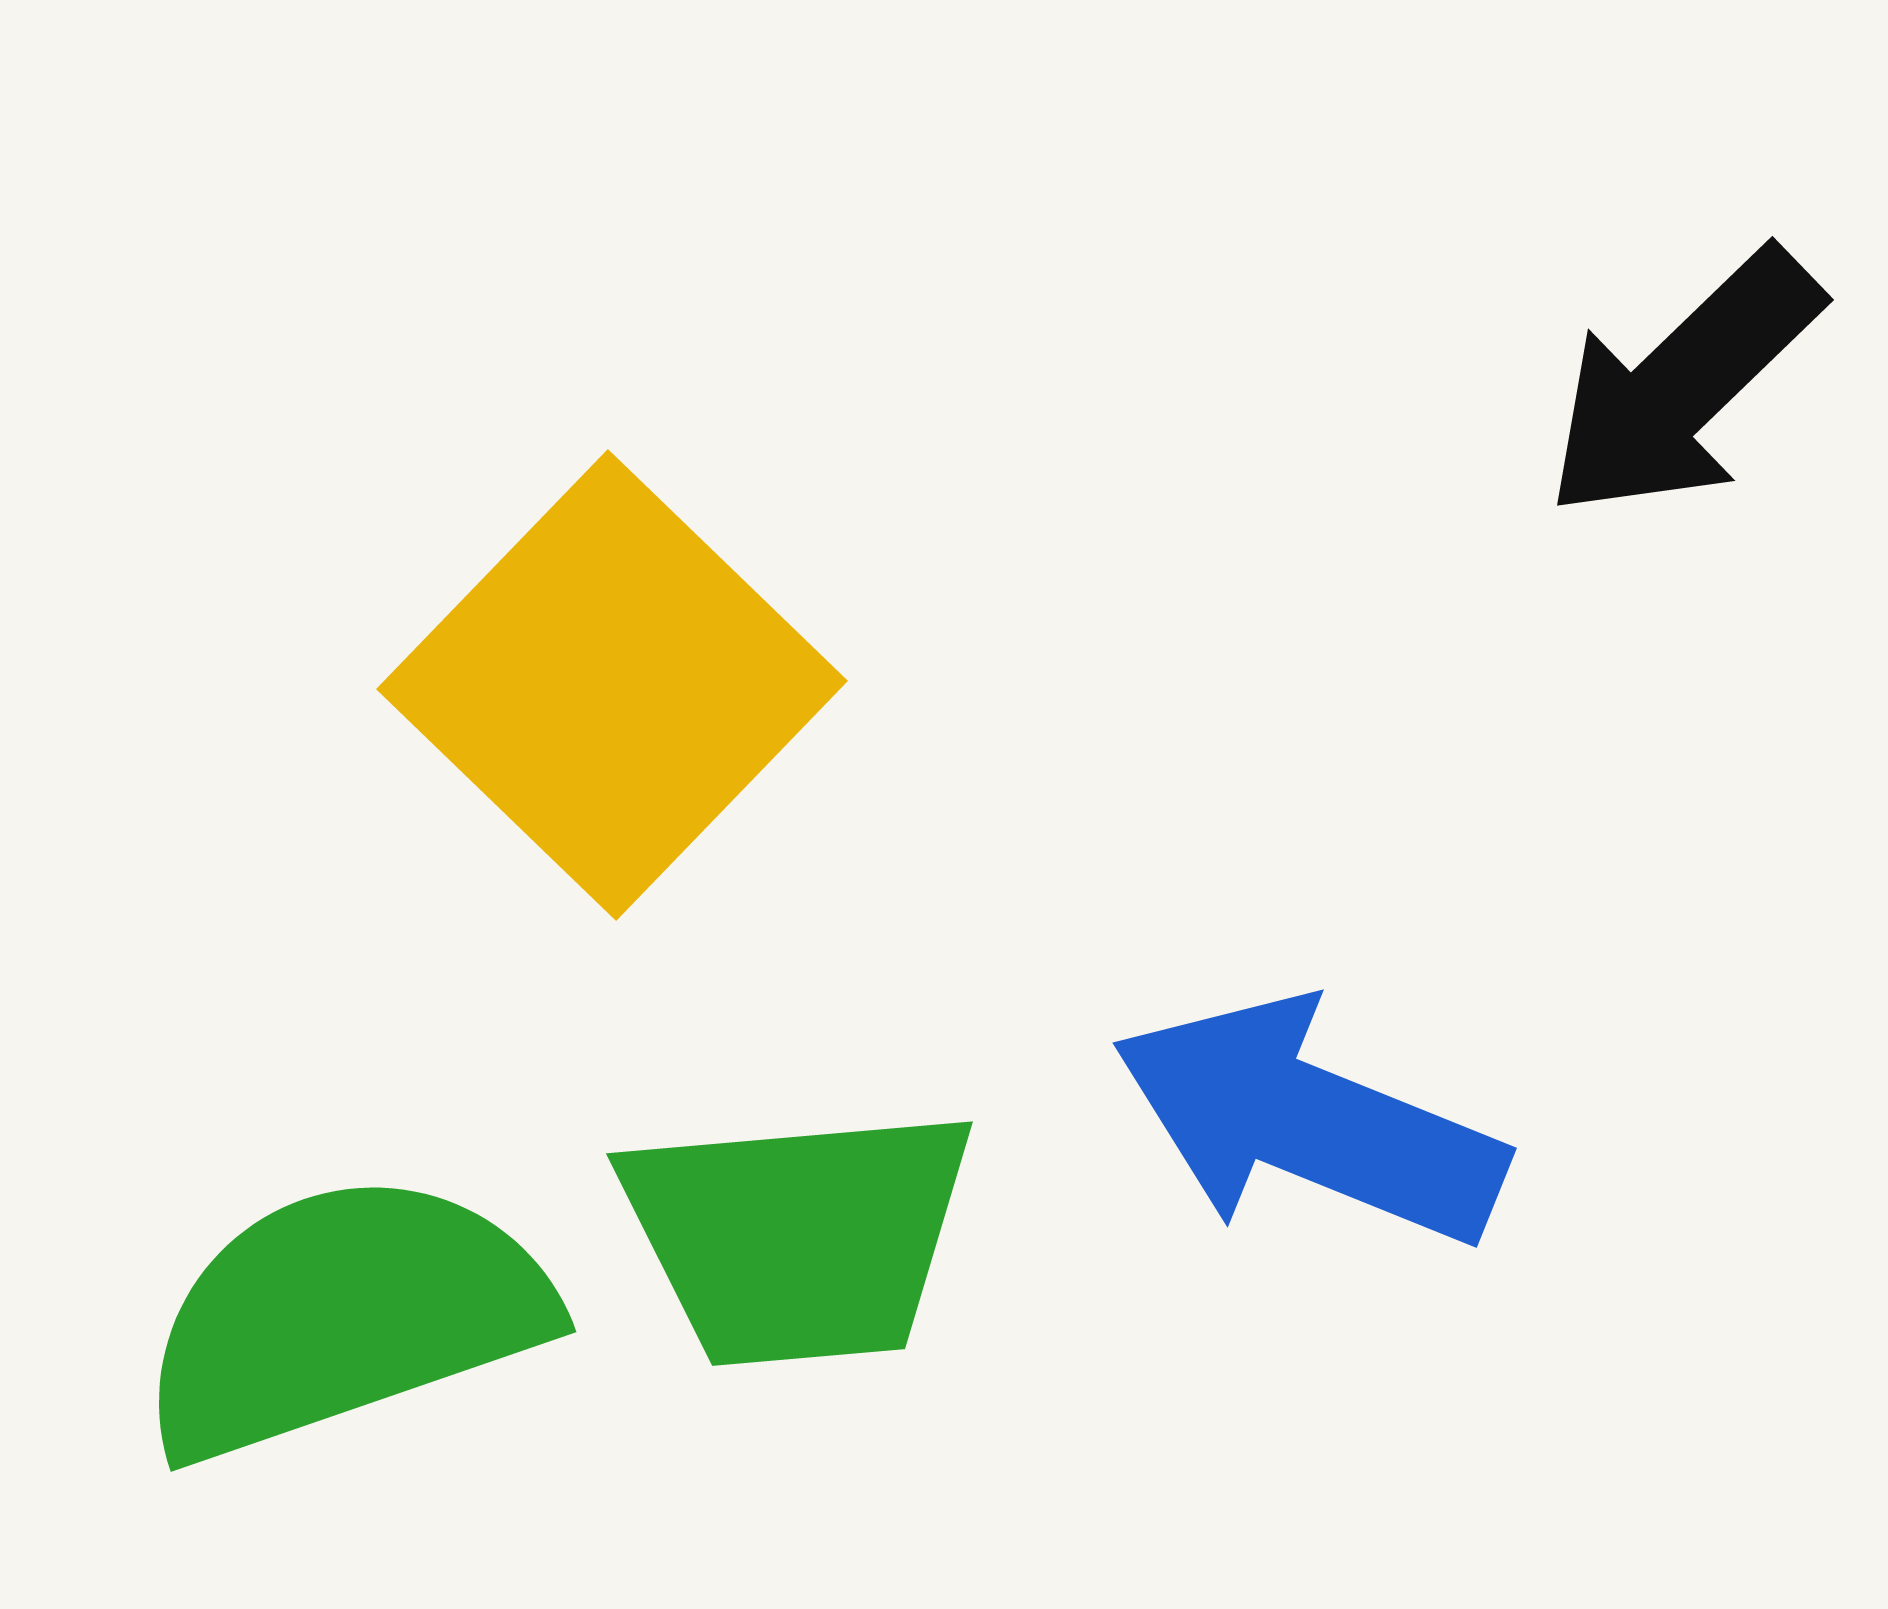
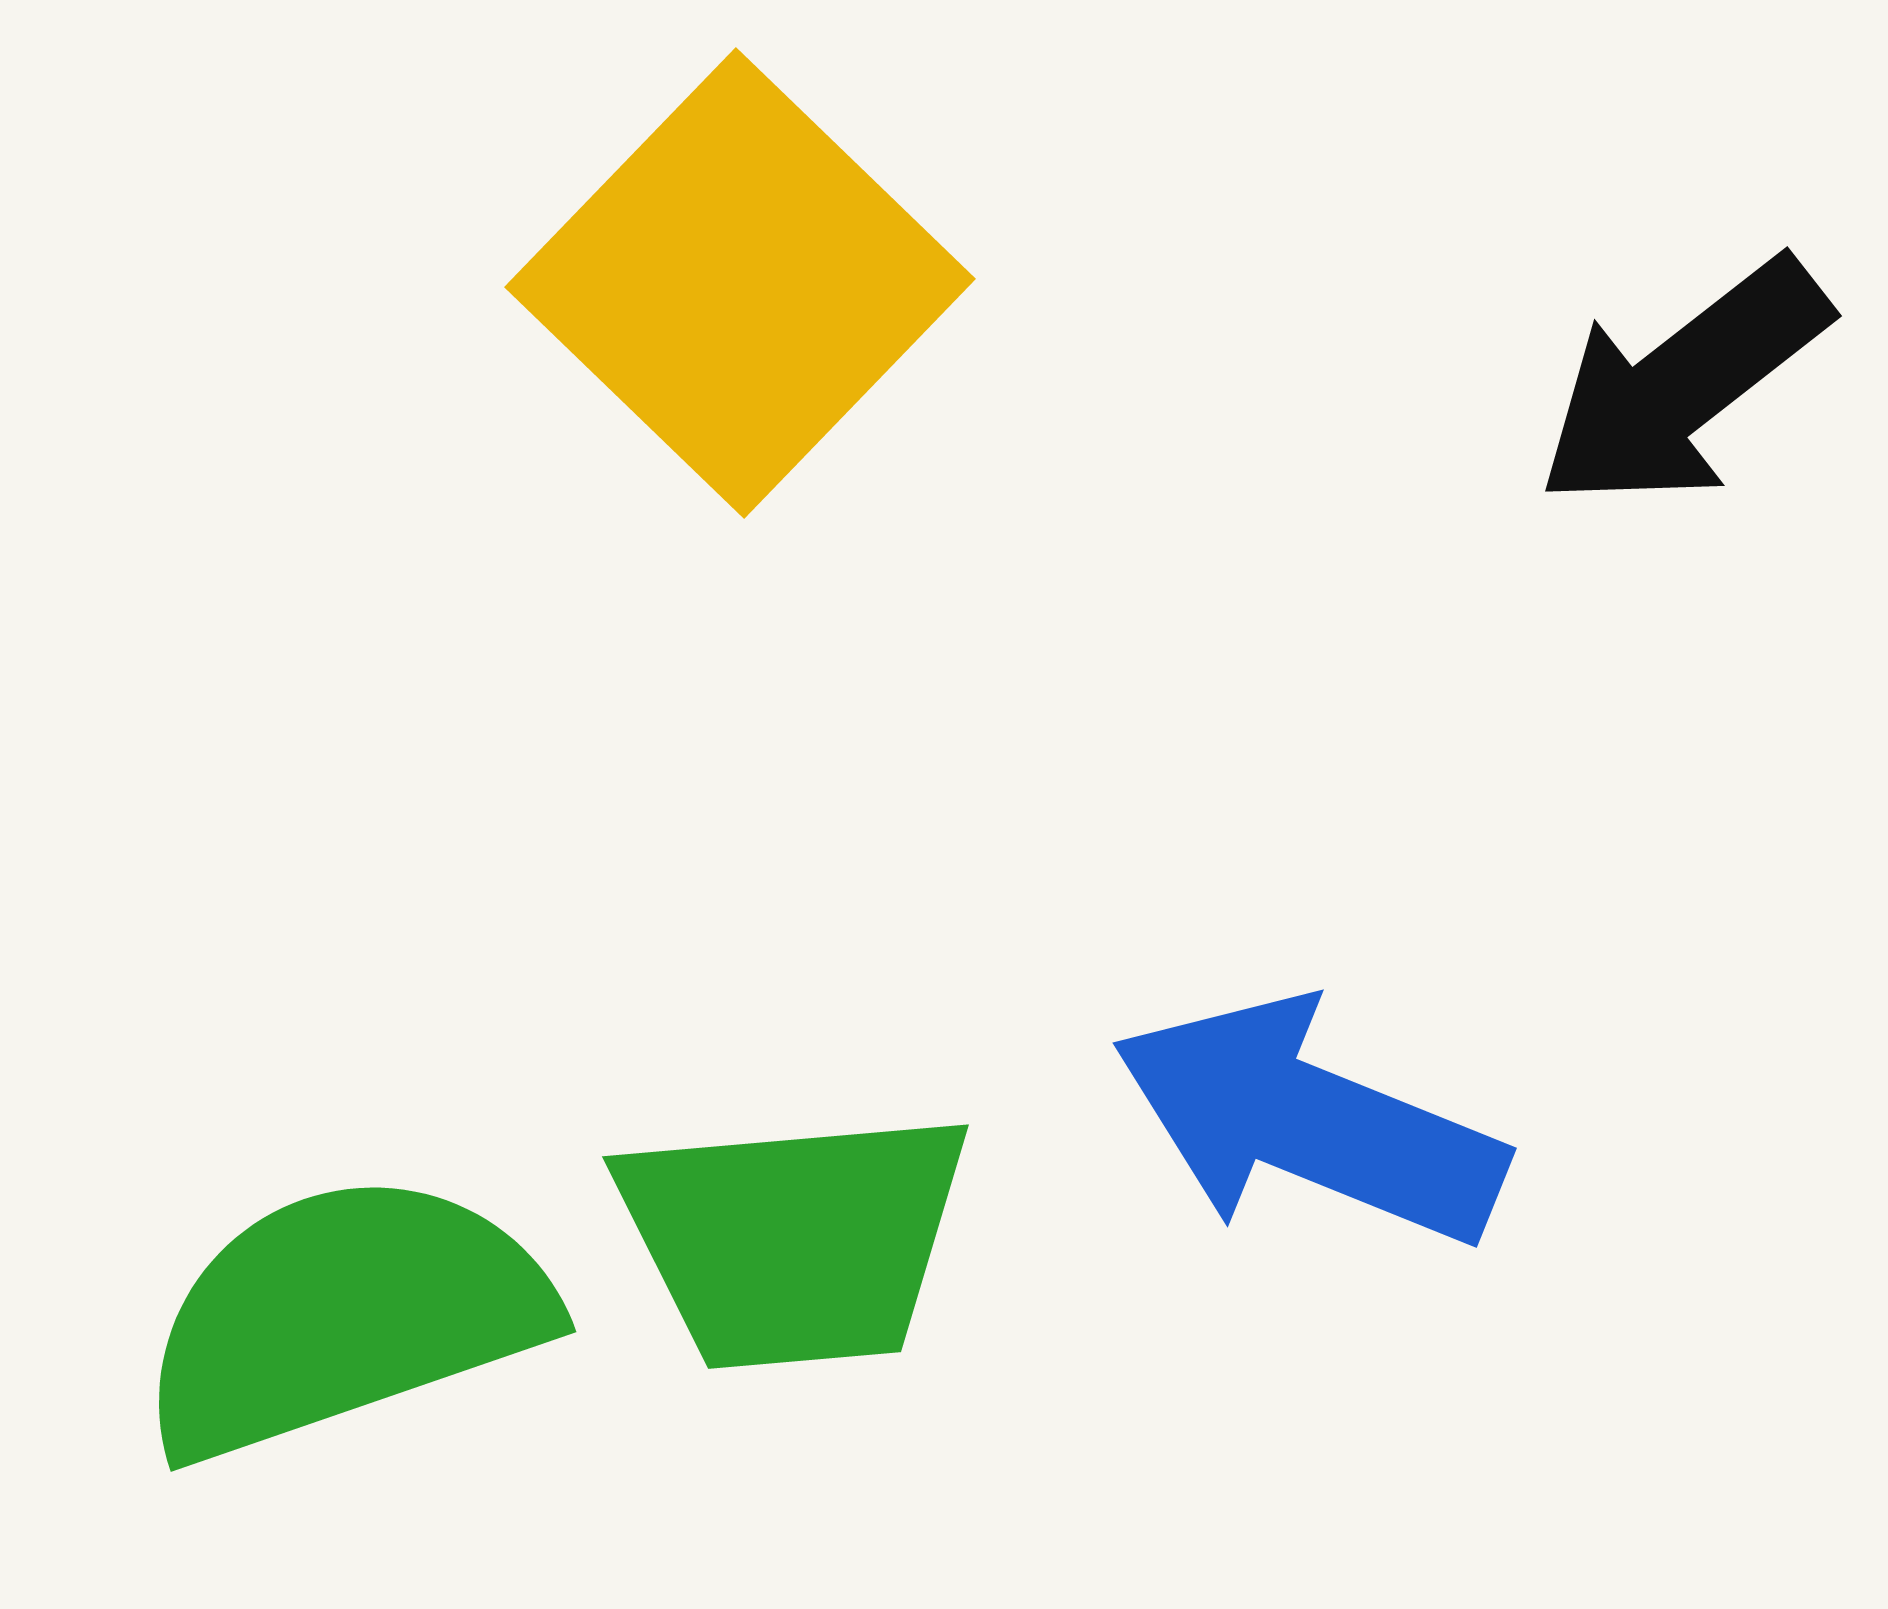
black arrow: rotated 6 degrees clockwise
yellow square: moved 128 px right, 402 px up
green trapezoid: moved 4 px left, 3 px down
